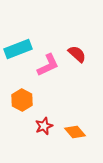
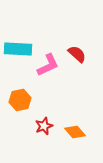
cyan rectangle: rotated 24 degrees clockwise
orange hexagon: moved 2 px left; rotated 20 degrees clockwise
